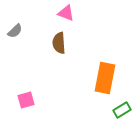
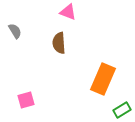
pink triangle: moved 2 px right, 1 px up
gray semicircle: rotated 77 degrees counterclockwise
orange rectangle: moved 2 px left, 1 px down; rotated 12 degrees clockwise
